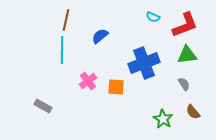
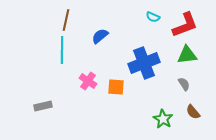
pink cross: rotated 18 degrees counterclockwise
gray rectangle: rotated 42 degrees counterclockwise
